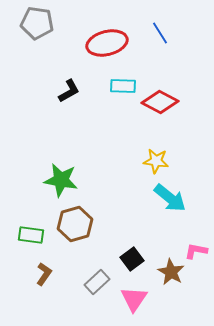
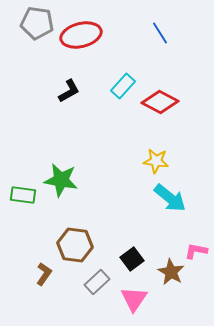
red ellipse: moved 26 px left, 8 px up
cyan rectangle: rotated 50 degrees counterclockwise
brown hexagon: moved 21 px down; rotated 24 degrees clockwise
green rectangle: moved 8 px left, 40 px up
